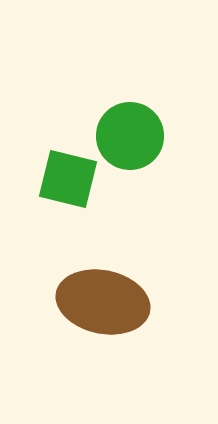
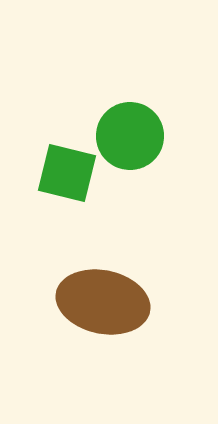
green square: moved 1 px left, 6 px up
